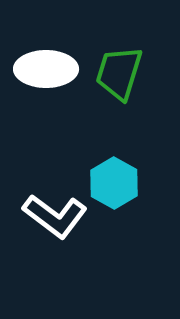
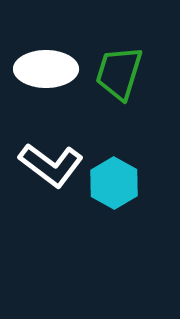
white L-shape: moved 4 px left, 51 px up
